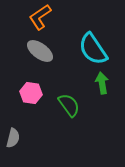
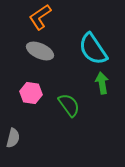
gray ellipse: rotated 12 degrees counterclockwise
